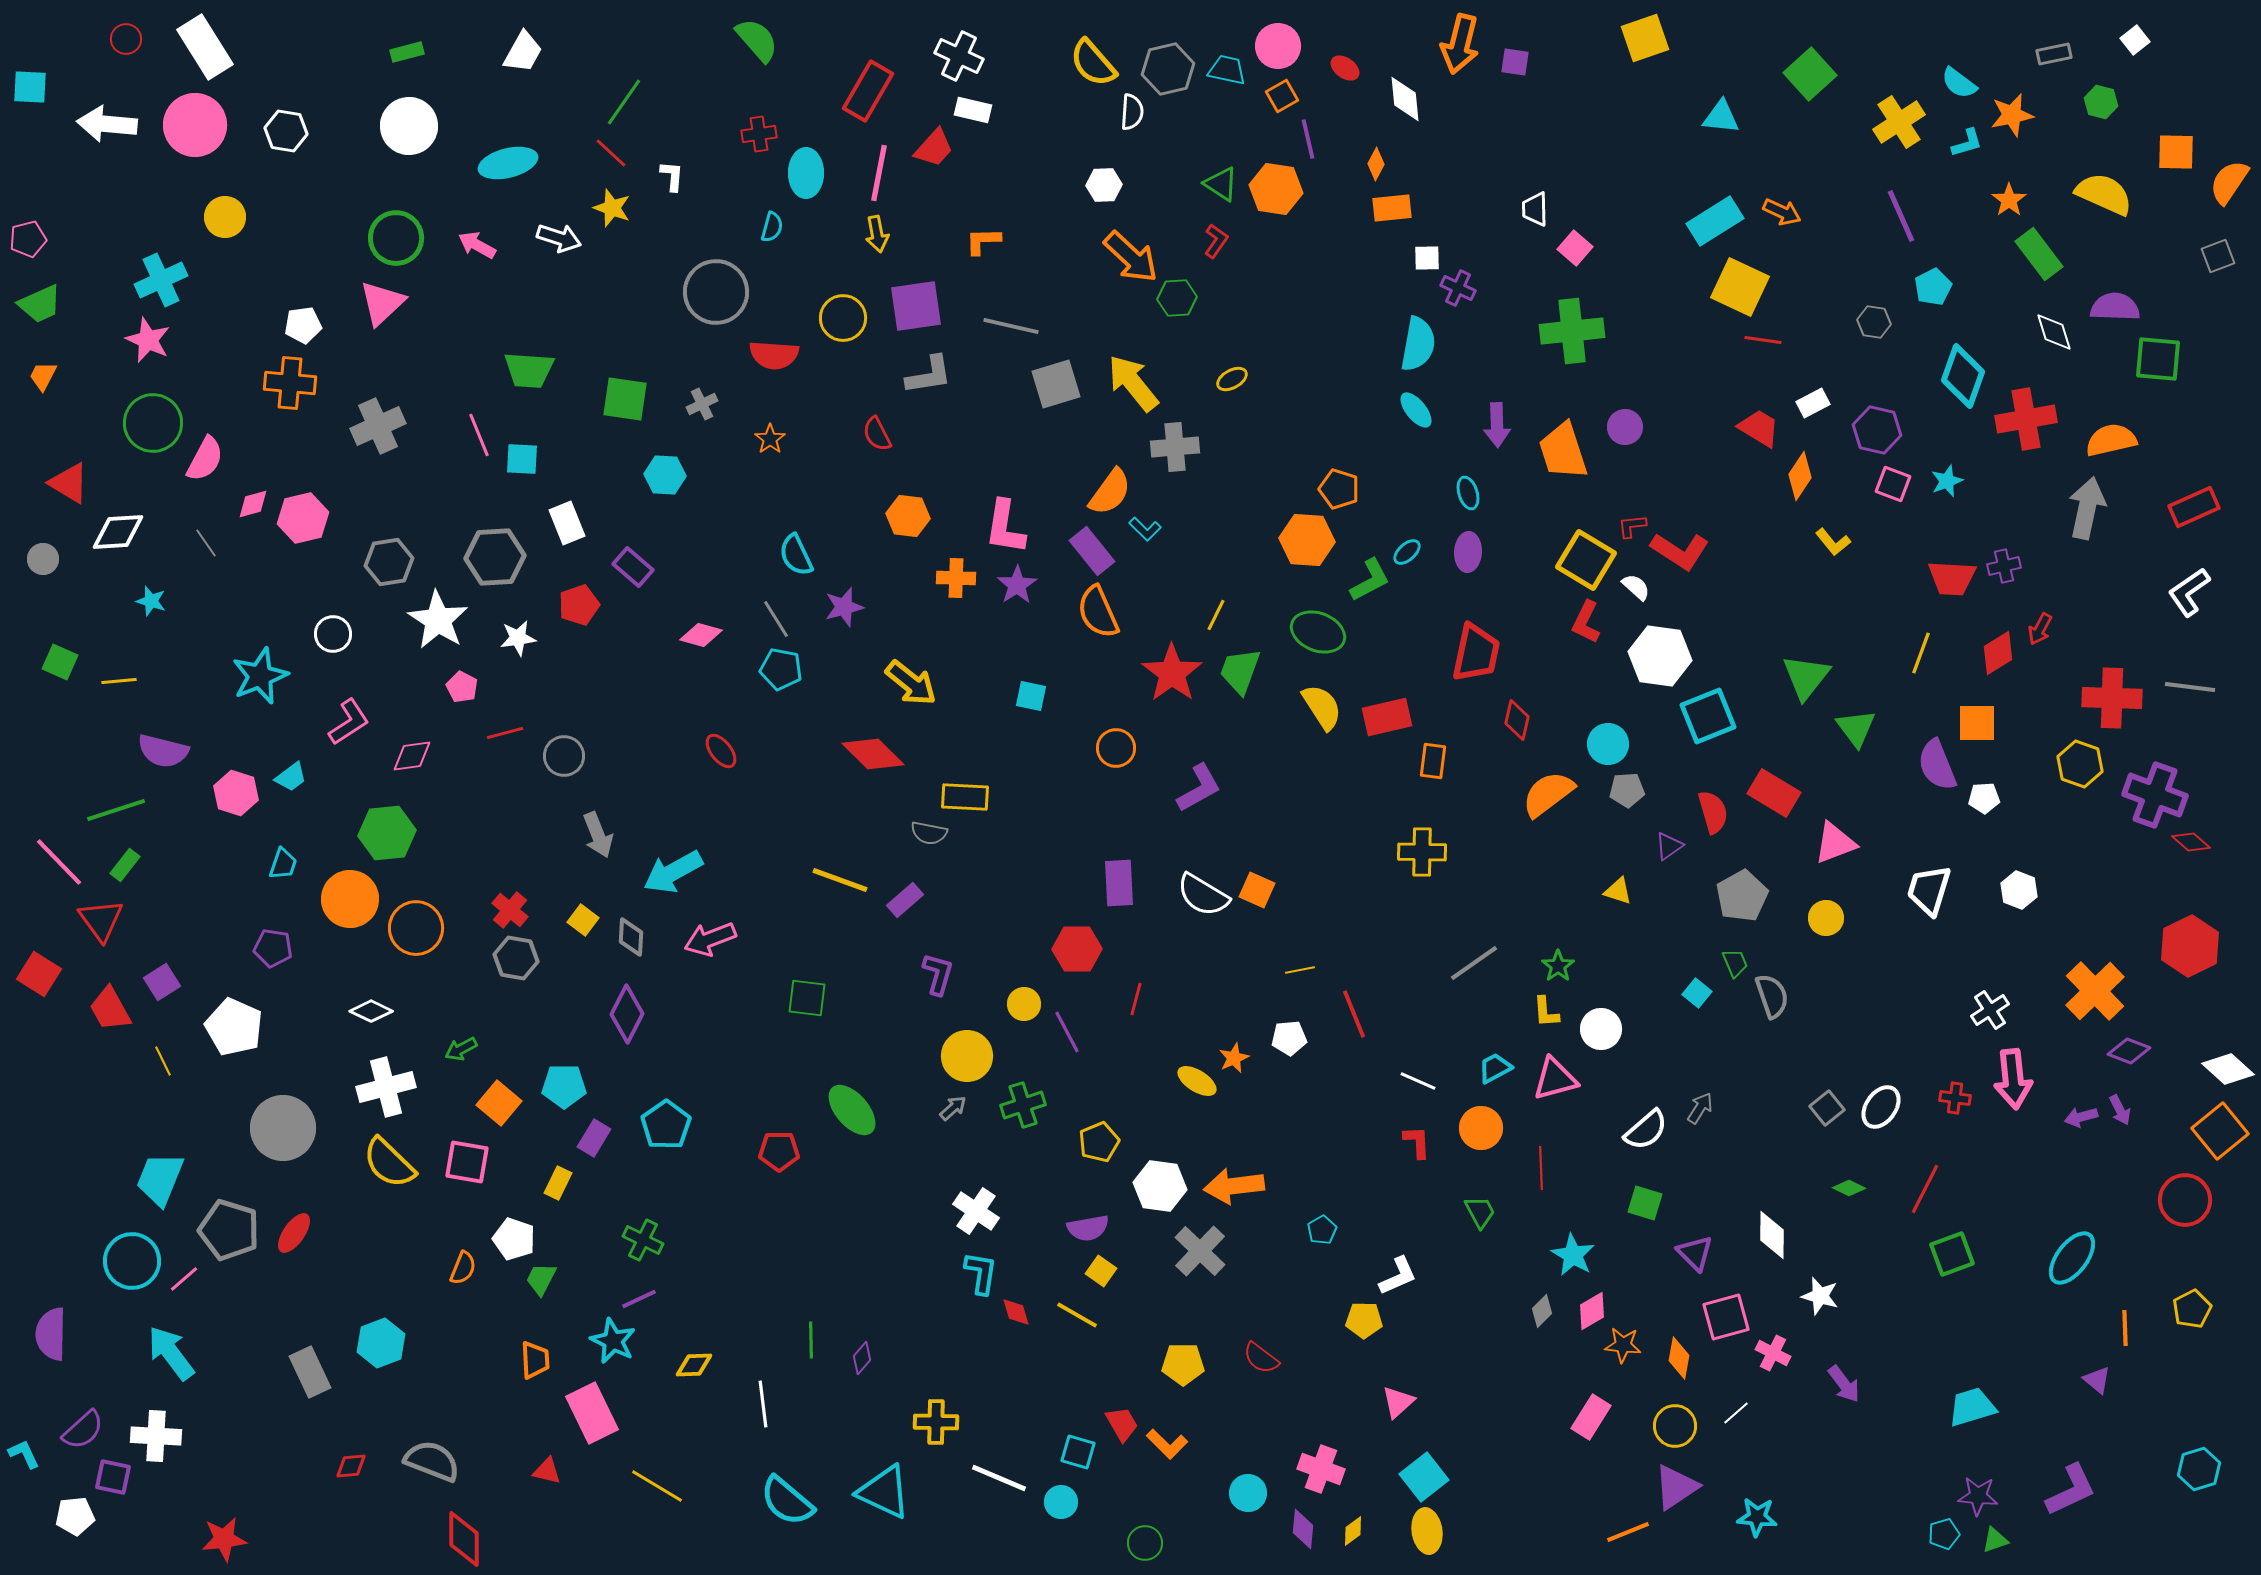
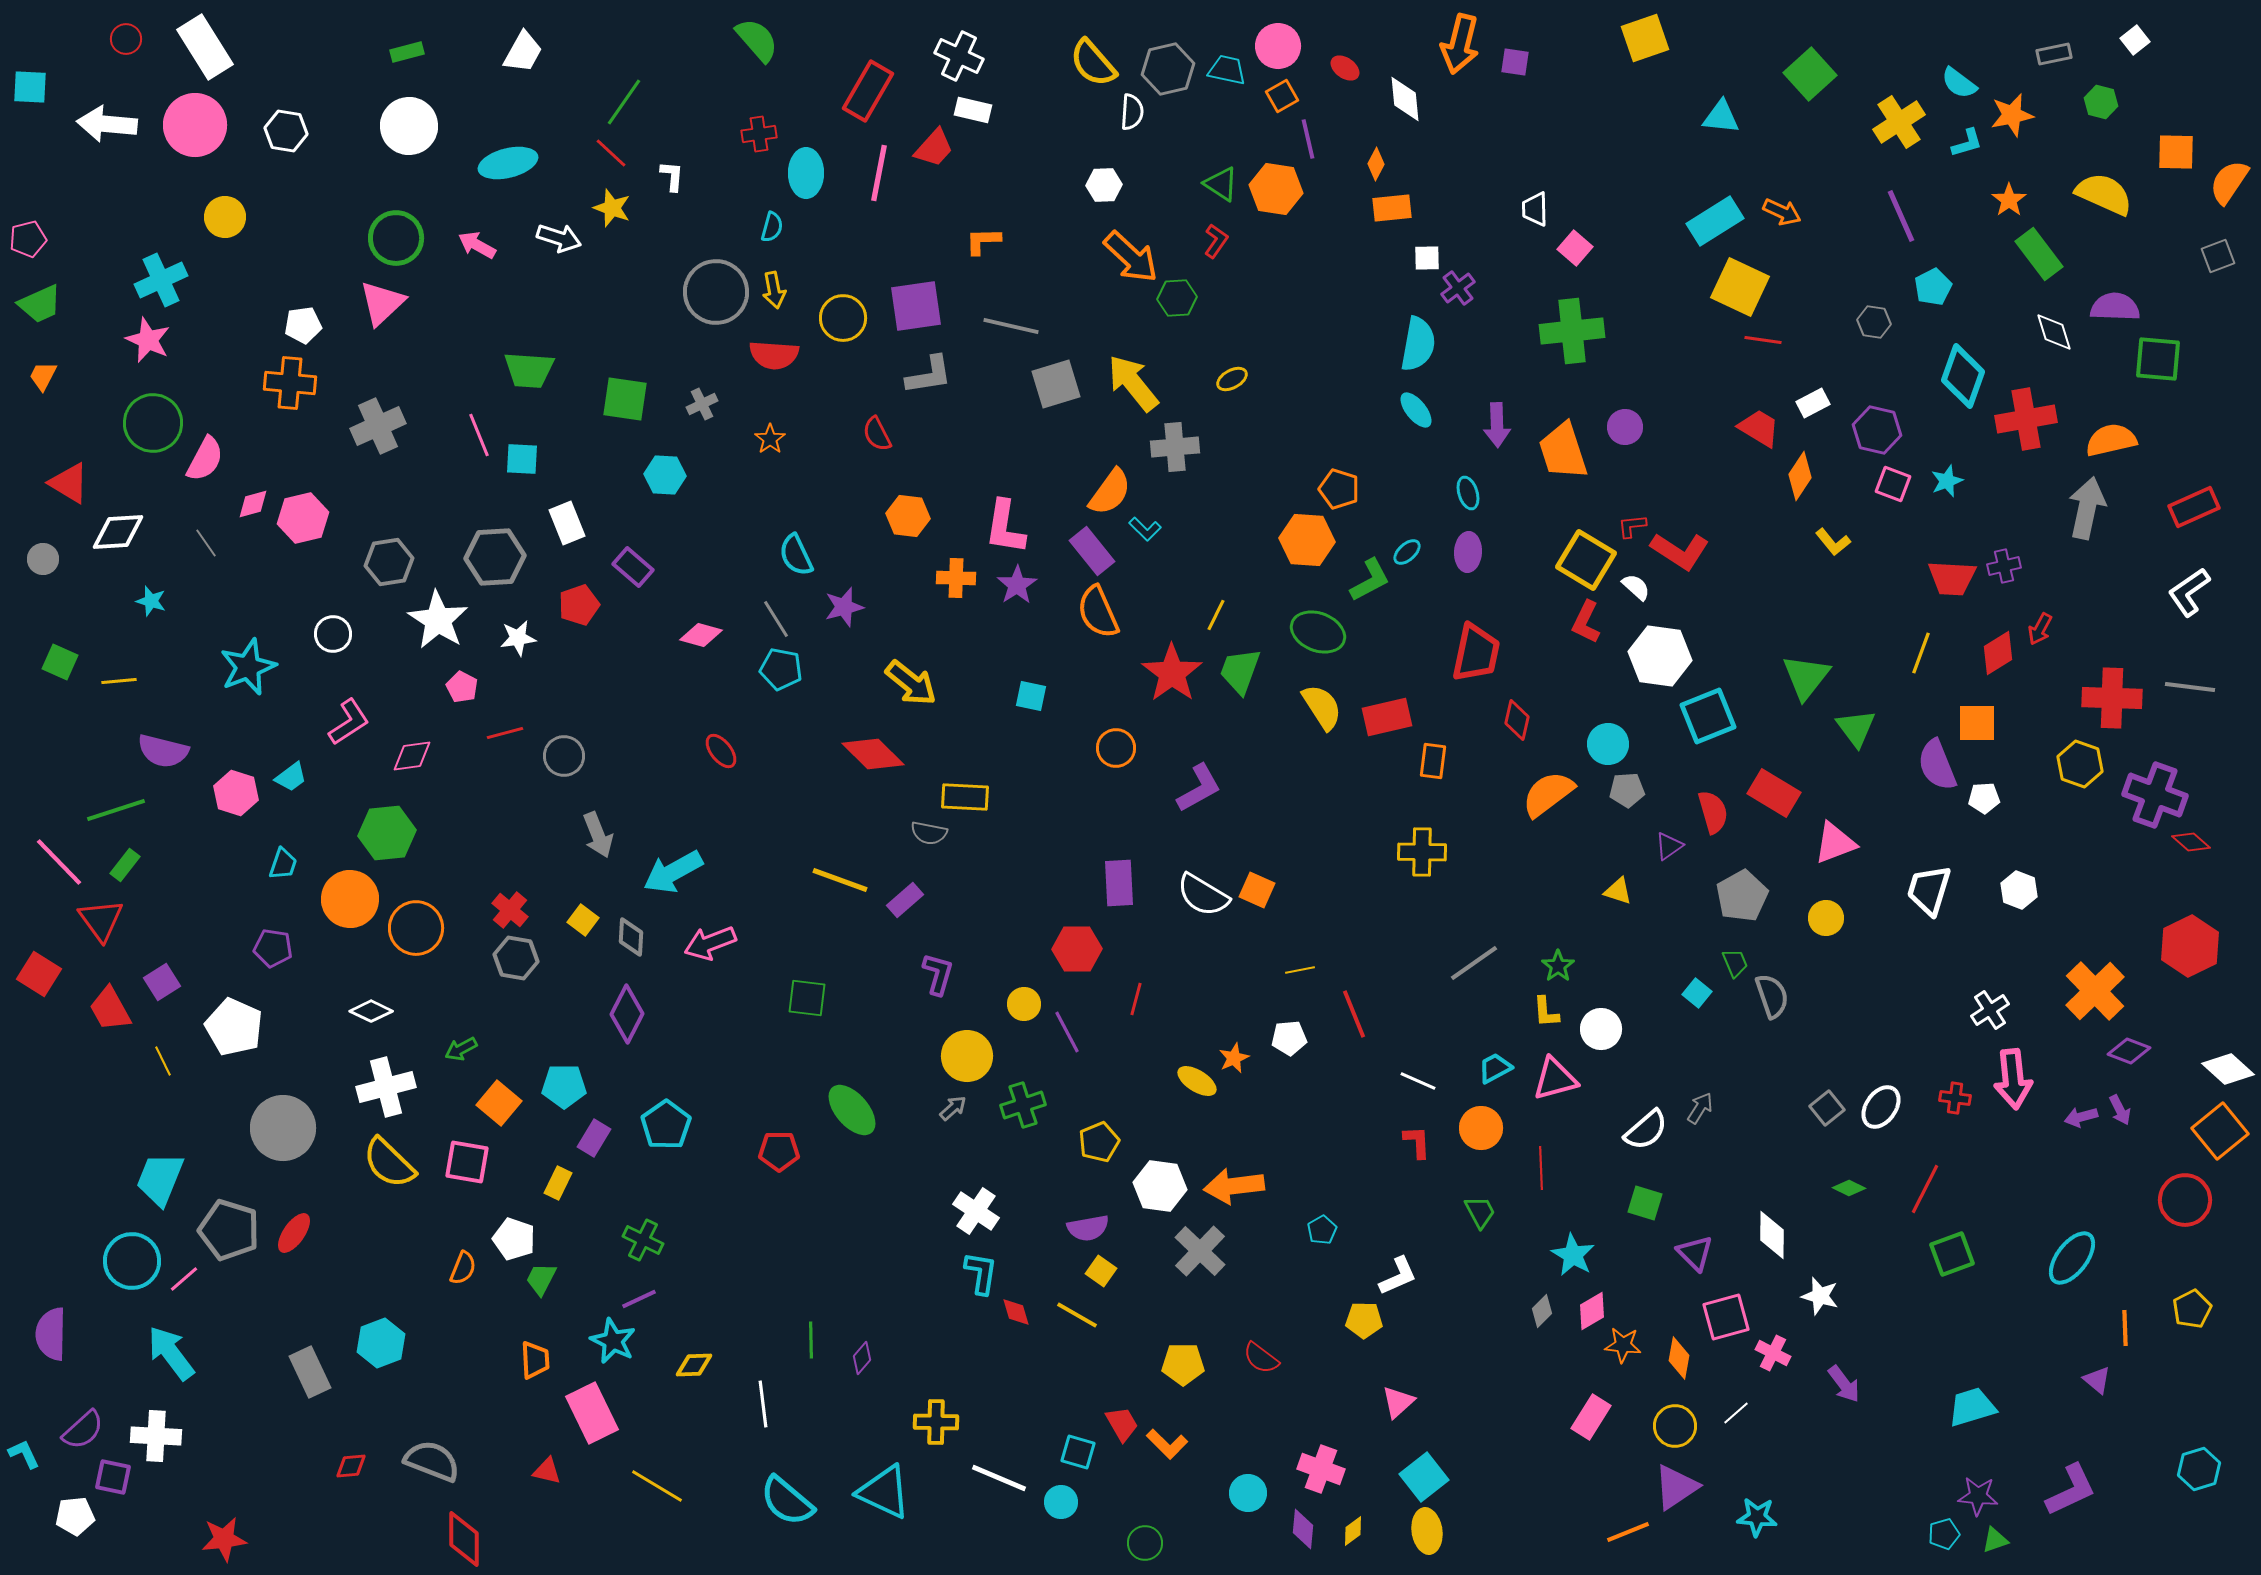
yellow arrow at (877, 234): moved 103 px left, 56 px down
purple cross at (1458, 288): rotated 28 degrees clockwise
cyan star at (260, 676): moved 12 px left, 9 px up
pink arrow at (710, 939): moved 4 px down
